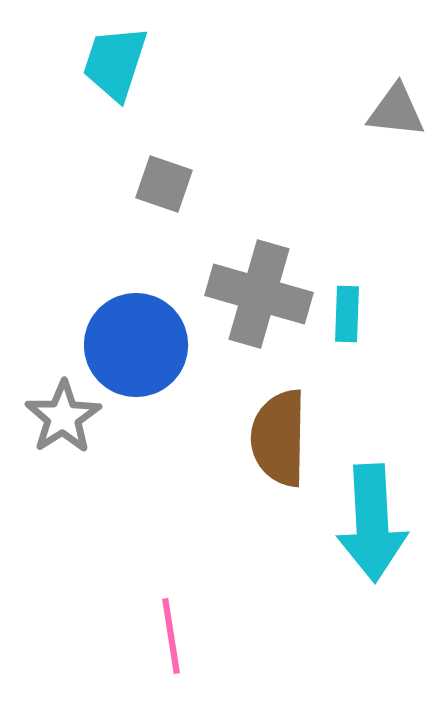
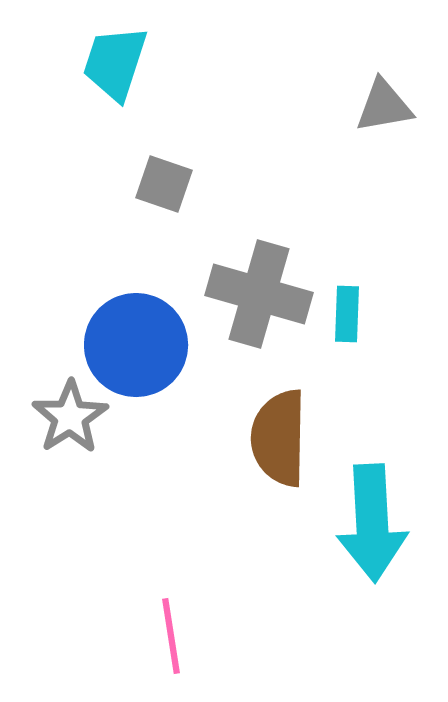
gray triangle: moved 12 px left, 5 px up; rotated 16 degrees counterclockwise
gray star: moved 7 px right
